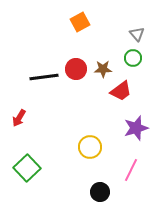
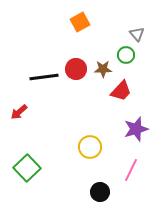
green circle: moved 7 px left, 3 px up
red trapezoid: rotated 10 degrees counterclockwise
red arrow: moved 6 px up; rotated 18 degrees clockwise
purple star: moved 1 px down
